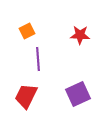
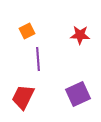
red trapezoid: moved 3 px left, 1 px down
